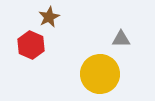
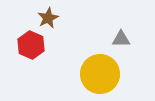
brown star: moved 1 px left, 1 px down
